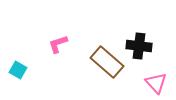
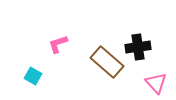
black cross: moved 1 px left, 1 px down; rotated 15 degrees counterclockwise
cyan square: moved 15 px right, 6 px down
